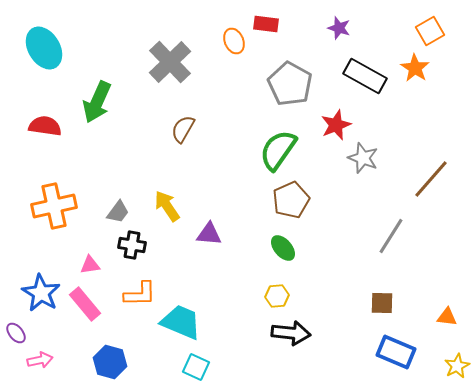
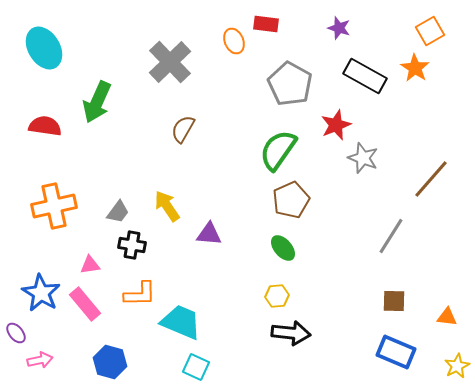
brown square: moved 12 px right, 2 px up
